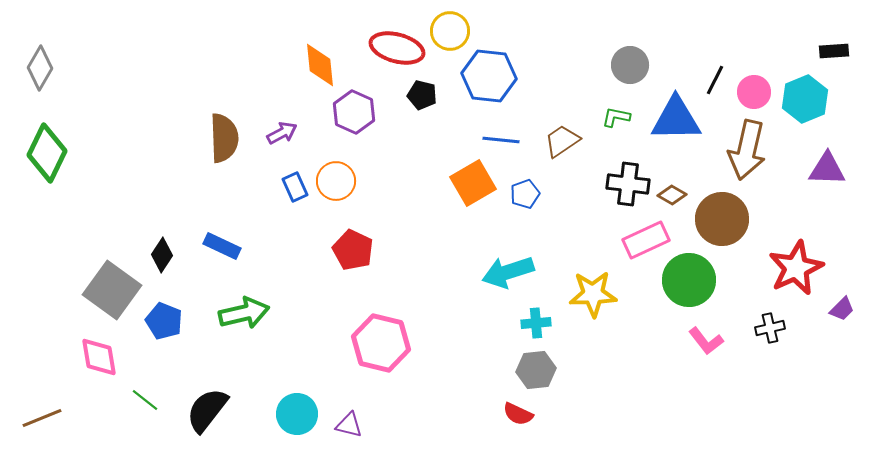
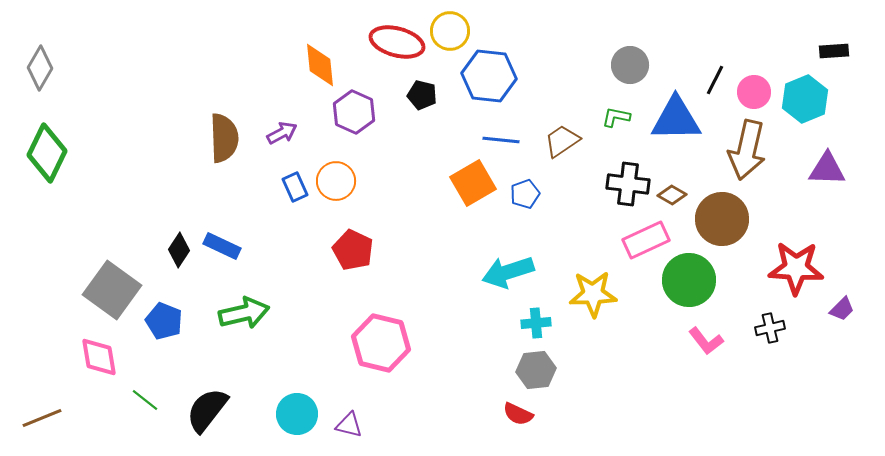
red ellipse at (397, 48): moved 6 px up
black diamond at (162, 255): moved 17 px right, 5 px up
red star at (796, 268): rotated 28 degrees clockwise
